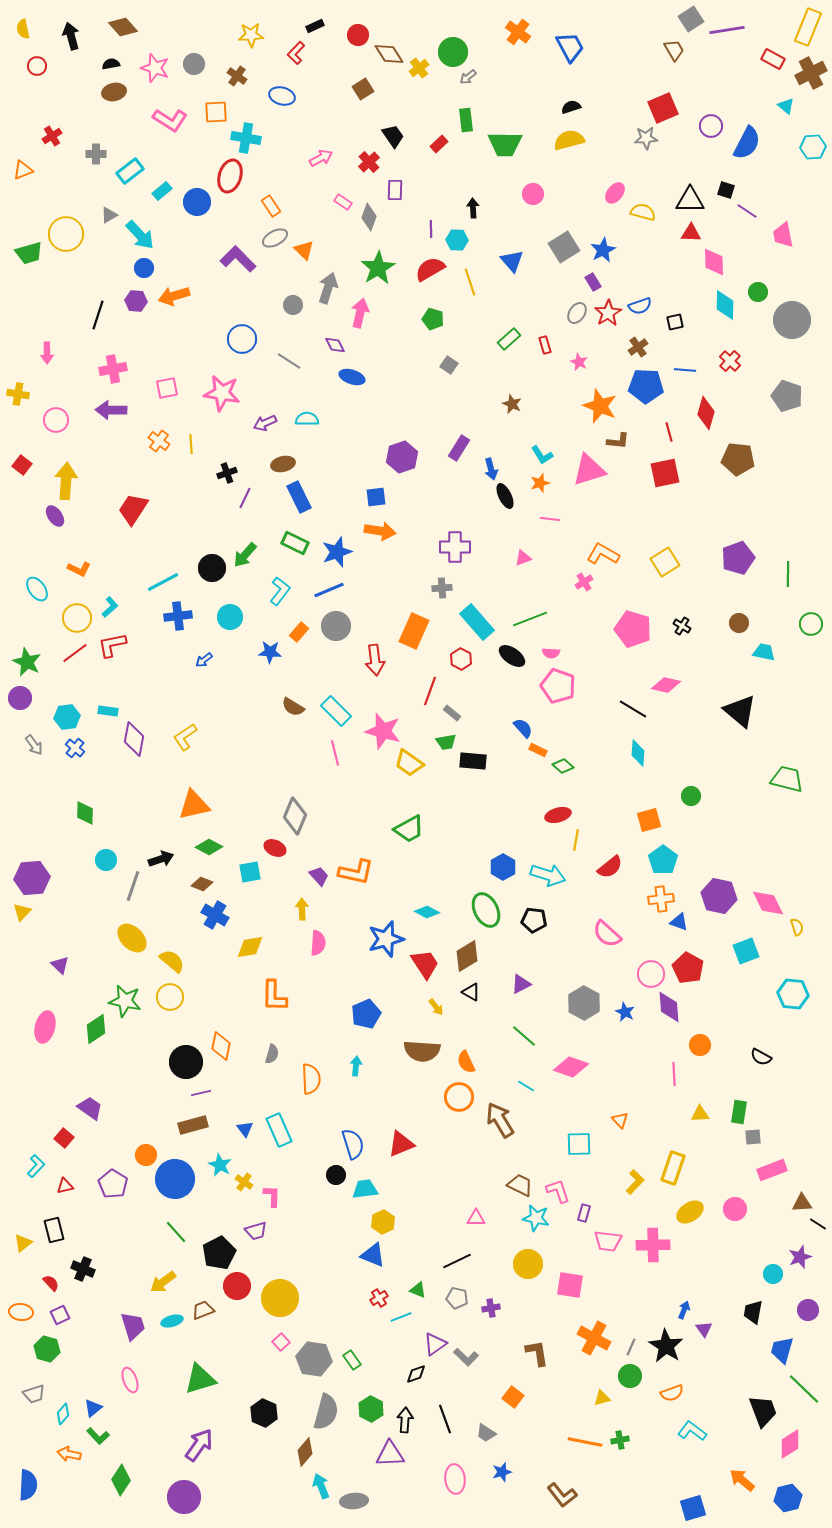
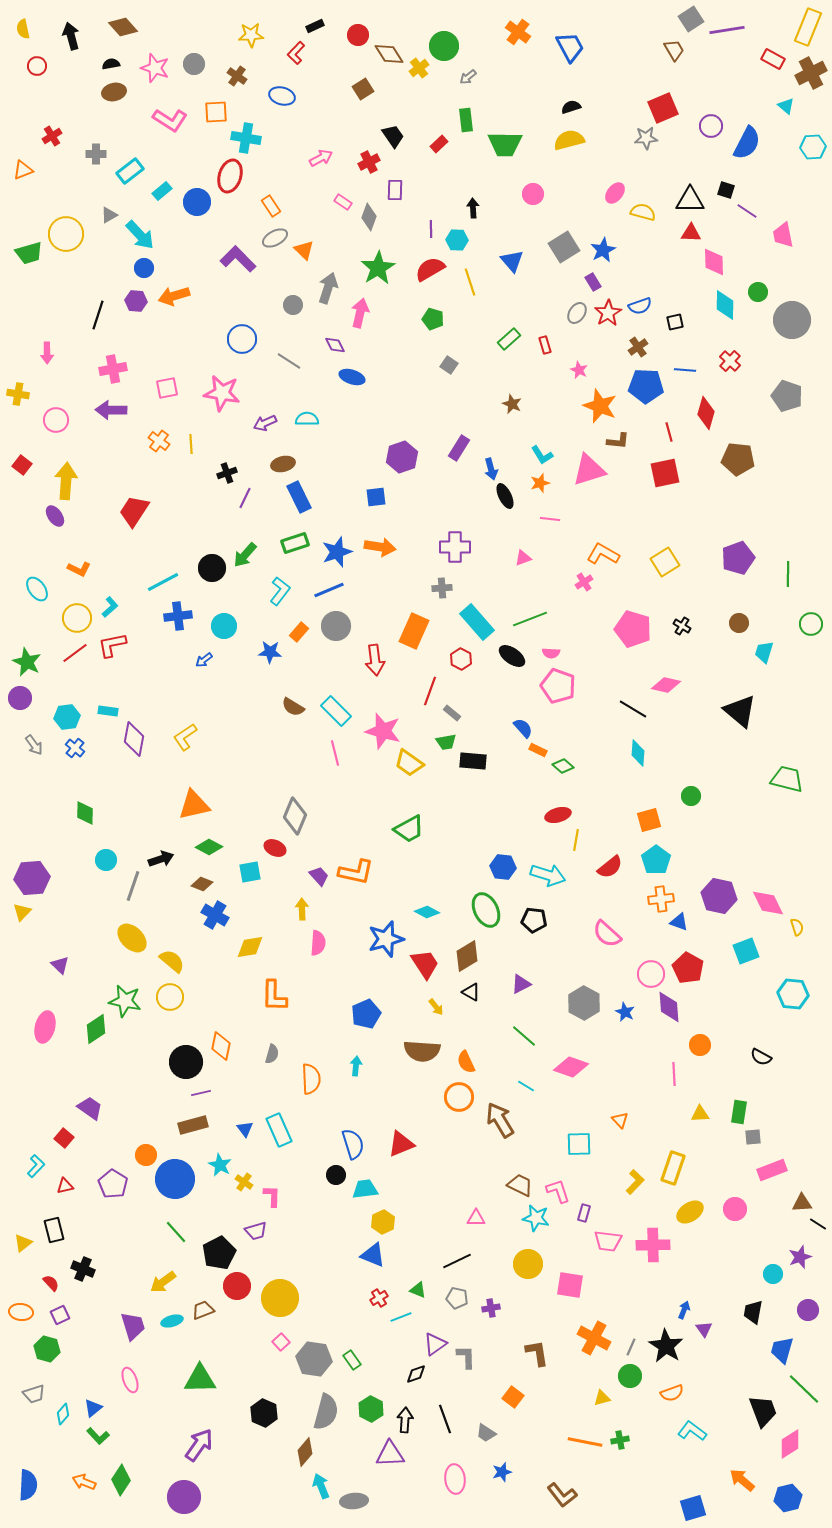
green circle at (453, 52): moved 9 px left, 6 px up
red cross at (369, 162): rotated 15 degrees clockwise
pink star at (579, 362): moved 8 px down
red trapezoid at (133, 509): moved 1 px right, 2 px down
orange arrow at (380, 531): moved 16 px down
green rectangle at (295, 543): rotated 44 degrees counterclockwise
cyan circle at (230, 617): moved 6 px left, 9 px down
cyan trapezoid at (764, 652): rotated 85 degrees counterclockwise
cyan pentagon at (663, 860): moved 7 px left
blue hexagon at (503, 867): rotated 25 degrees counterclockwise
gray L-shape at (466, 1357): rotated 135 degrees counterclockwise
green triangle at (200, 1379): rotated 16 degrees clockwise
orange arrow at (69, 1454): moved 15 px right, 28 px down; rotated 10 degrees clockwise
